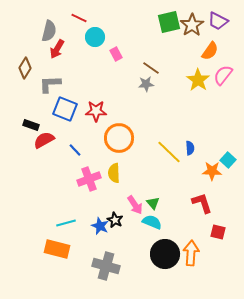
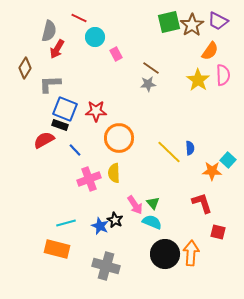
pink semicircle: rotated 140 degrees clockwise
gray star: moved 2 px right
black rectangle: moved 29 px right
